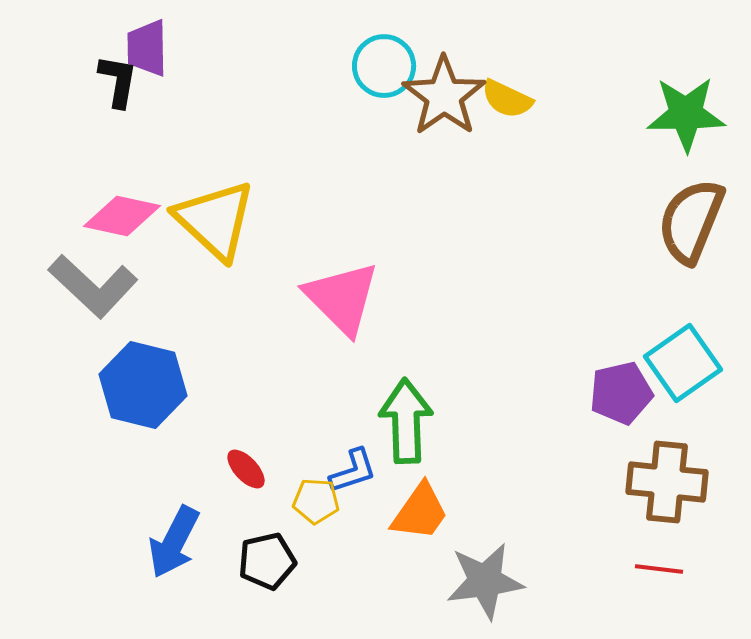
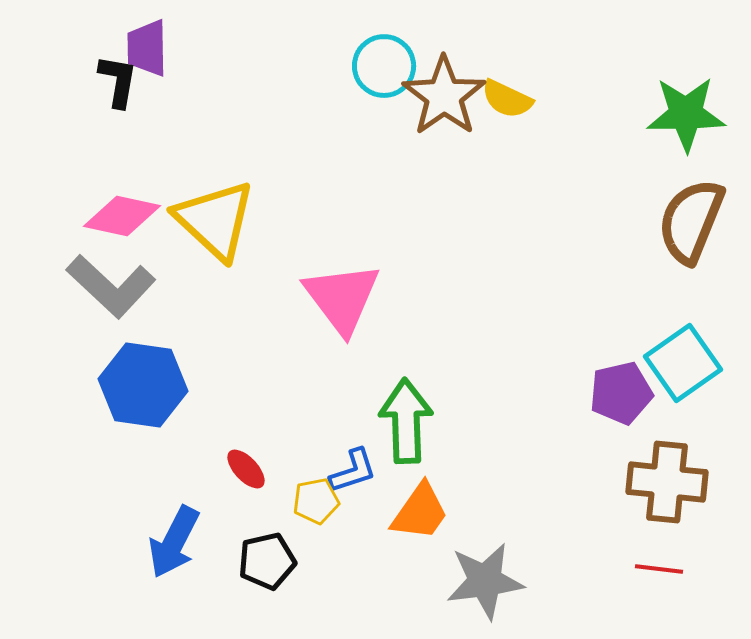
gray L-shape: moved 18 px right
pink triangle: rotated 8 degrees clockwise
blue hexagon: rotated 6 degrees counterclockwise
yellow pentagon: rotated 15 degrees counterclockwise
